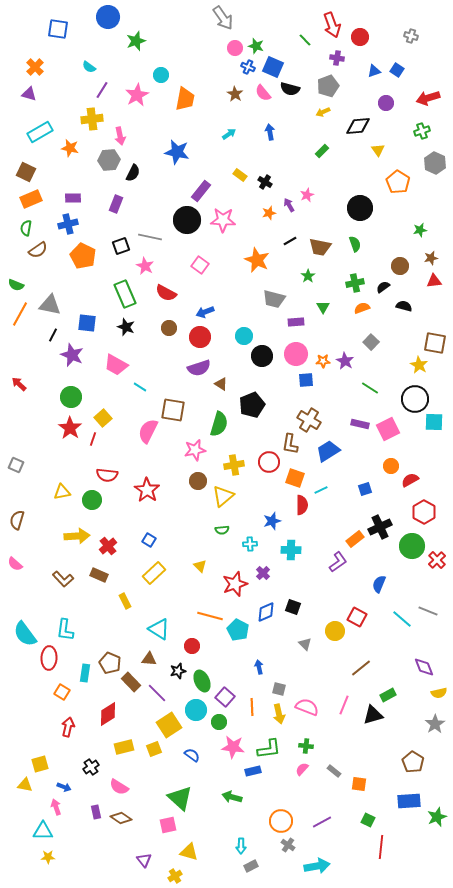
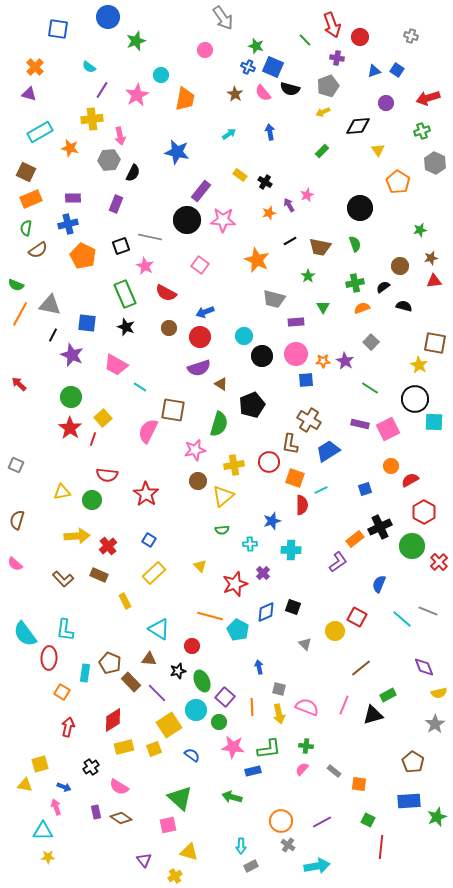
pink circle at (235, 48): moved 30 px left, 2 px down
red star at (147, 490): moved 1 px left, 4 px down
red cross at (437, 560): moved 2 px right, 2 px down
red diamond at (108, 714): moved 5 px right, 6 px down
